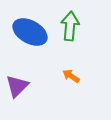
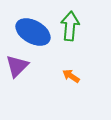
blue ellipse: moved 3 px right
purple triangle: moved 20 px up
